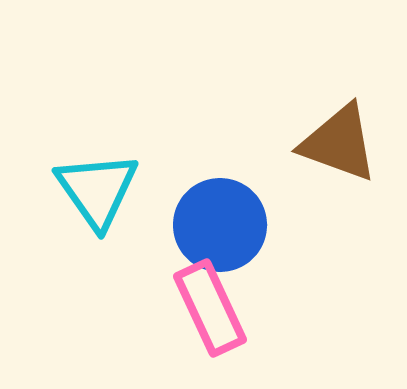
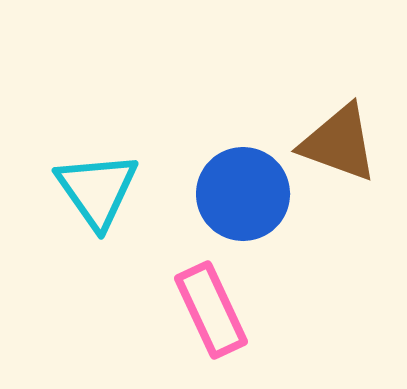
blue circle: moved 23 px right, 31 px up
pink rectangle: moved 1 px right, 2 px down
